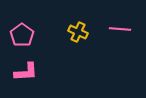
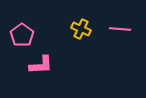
yellow cross: moved 3 px right, 3 px up
pink L-shape: moved 15 px right, 7 px up
